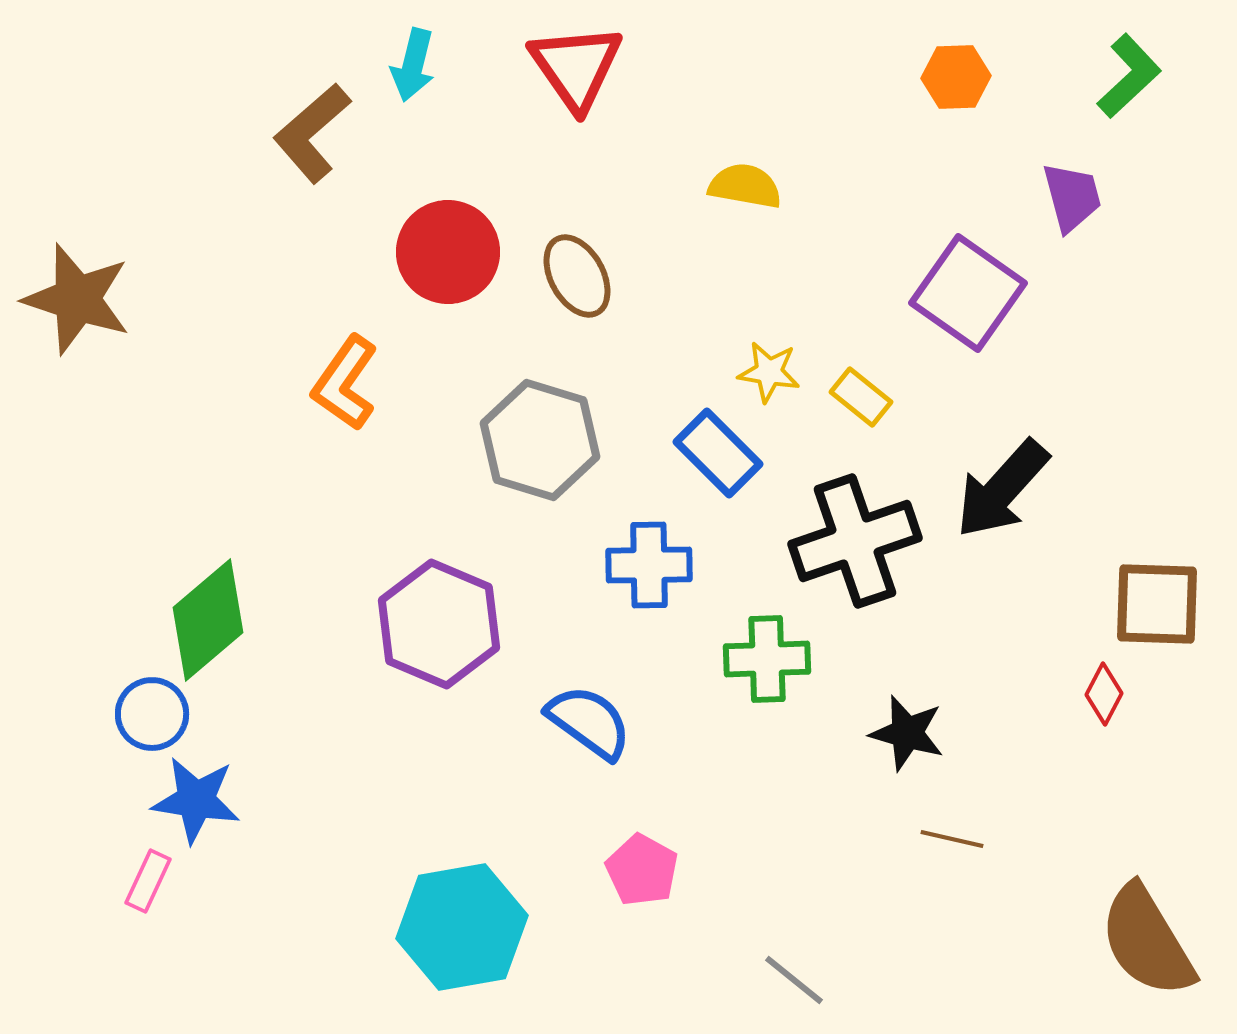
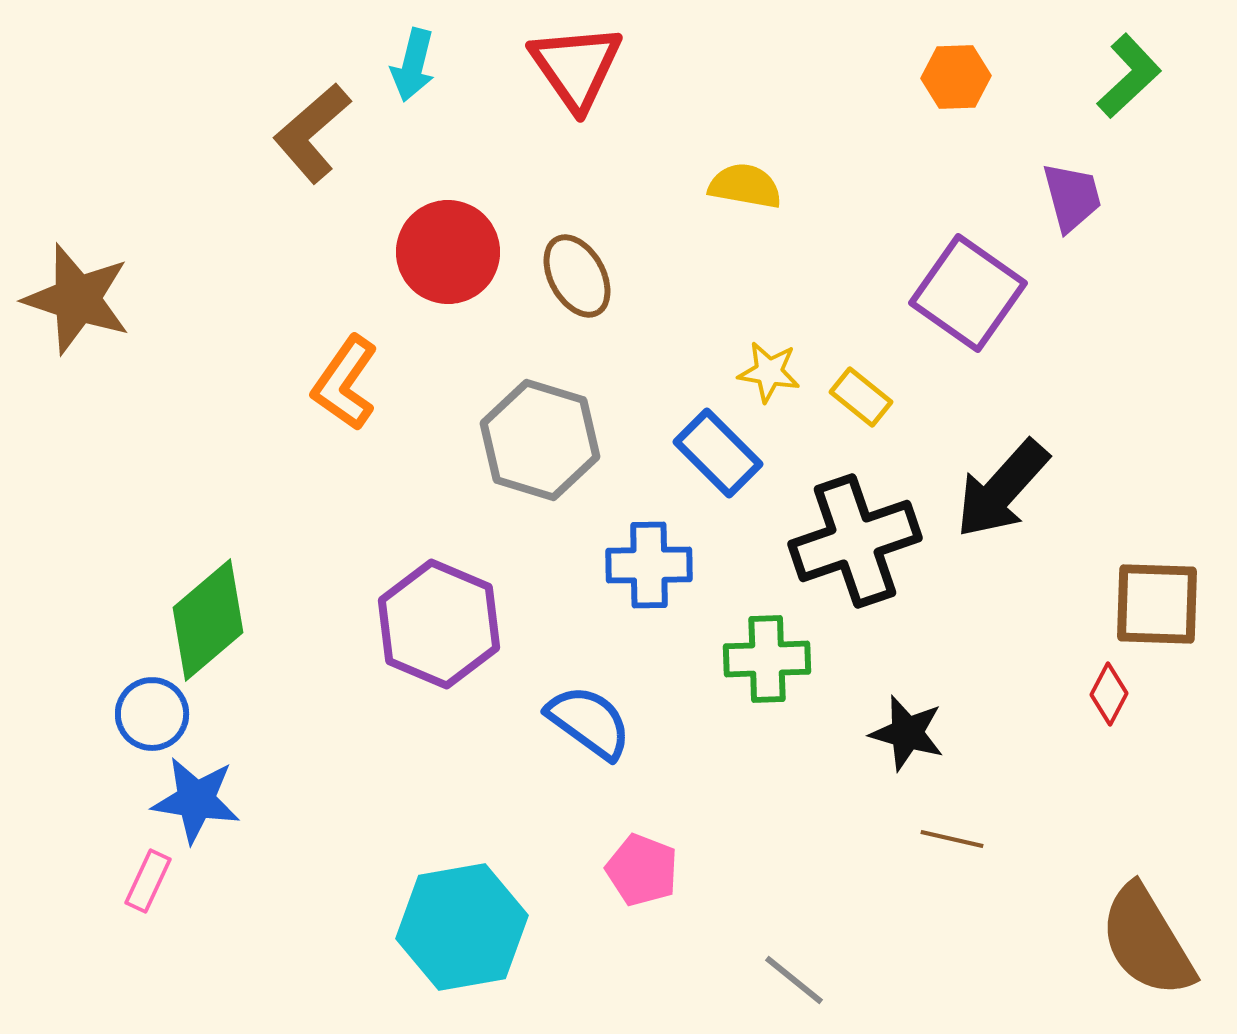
red diamond: moved 5 px right
pink pentagon: rotated 8 degrees counterclockwise
